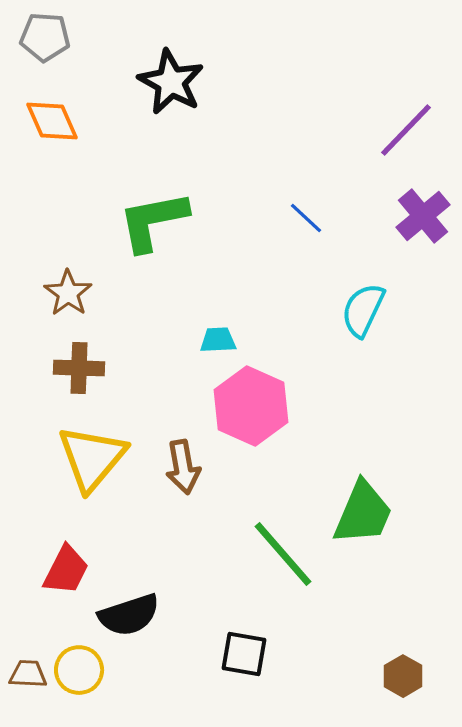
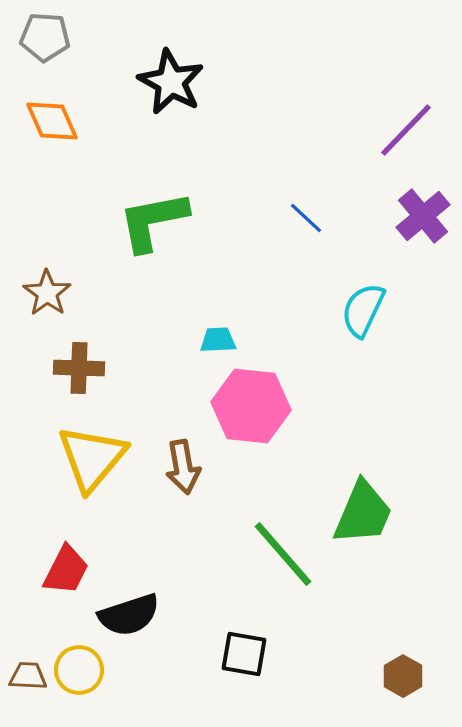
brown star: moved 21 px left
pink hexagon: rotated 18 degrees counterclockwise
brown trapezoid: moved 2 px down
